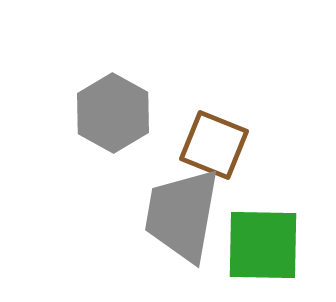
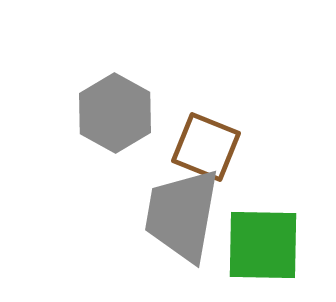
gray hexagon: moved 2 px right
brown square: moved 8 px left, 2 px down
